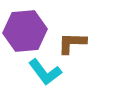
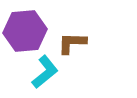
cyan L-shape: rotated 92 degrees counterclockwise
